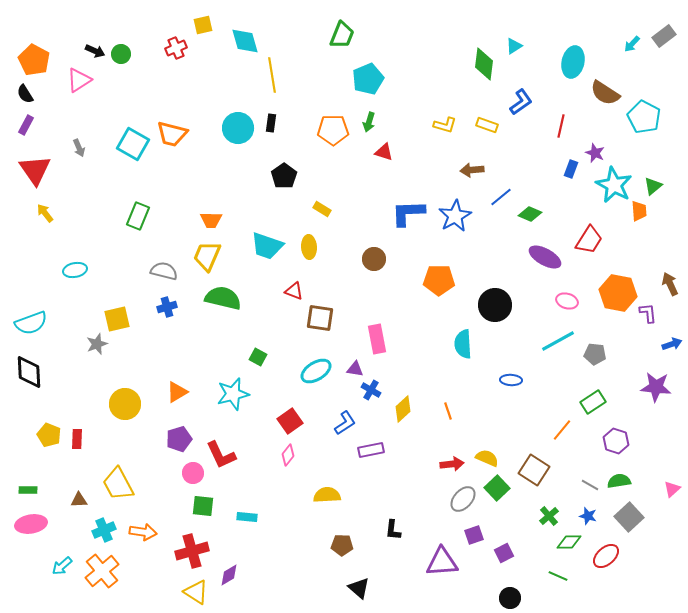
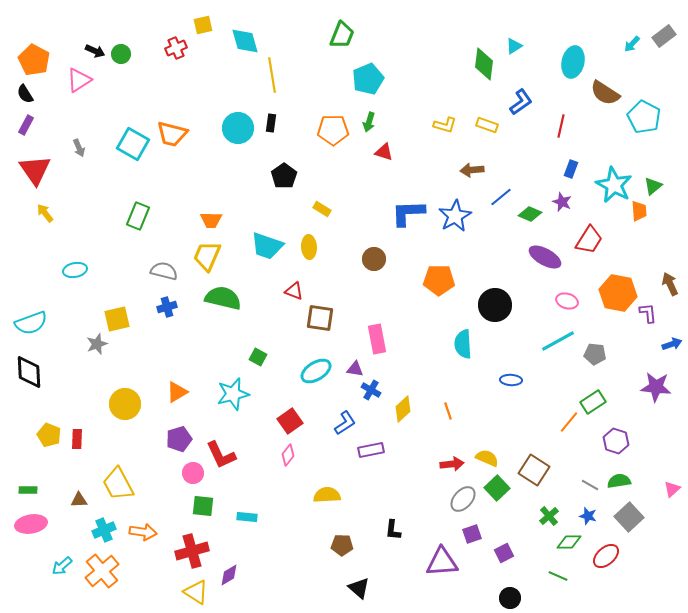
purple star at (595, 153): moved 33 px left, 49 px down
orange line at (562, 430): moved 7 px right, 8 px up
purple square at (474, 535): moved 2 px left, 1 px up
